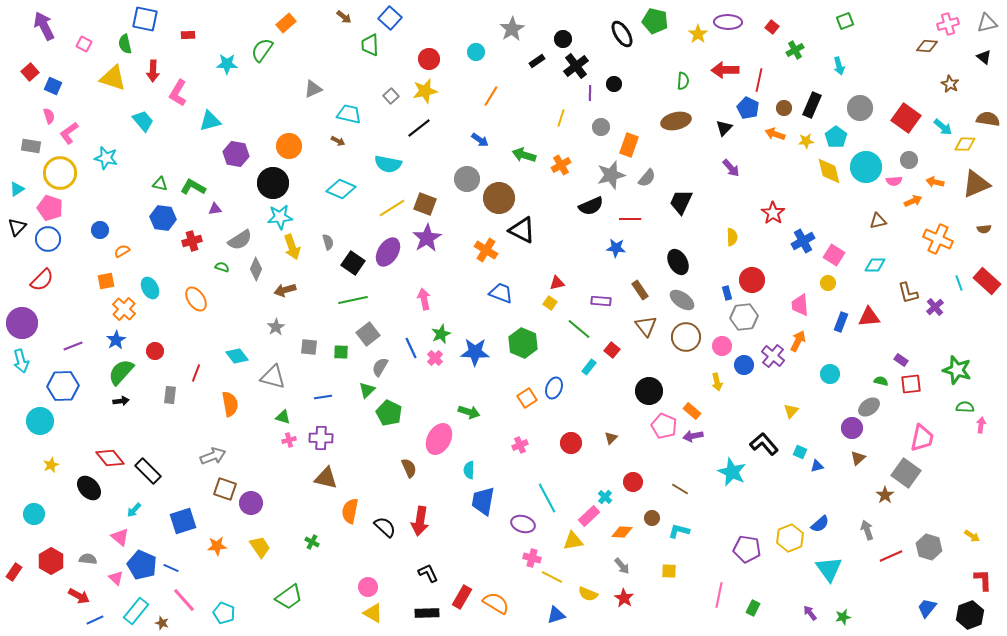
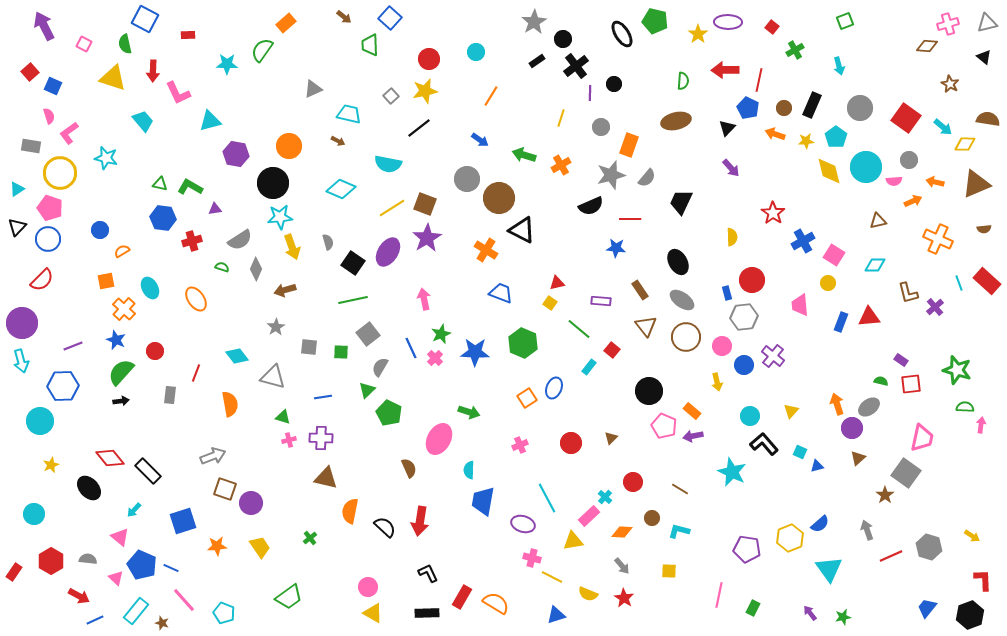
blue square at (145, 19): rotated 16 degrees clockwise
gray star at (512, 29): moved 22 px right, 7 px up
pink L-shape at (178, 93): rotated 56 degrees counterclockwise
black triangle at (724, 128): moved 3 px right
green L-shape at (193, 187): moved 3 px left
blue star at (116, 340): rotated 18 degrees counterclockwise
orange arrow at (798, 341): moved 39 px right, 63 px down; rotated 45 degrees counterclockwise
cyan circle at (830, 374): moved 80 px left, 42 px down
green cross at (312, 542): moved 2 px left, 4 px up; rotated 24 degrees clockwise
